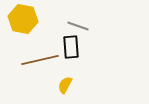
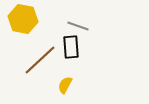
brown line: rotated 30 degrees counterclockwise
